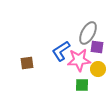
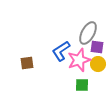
pink star: rotated 15 degrees counterclockwise
yellow circle: moved 5 px up
